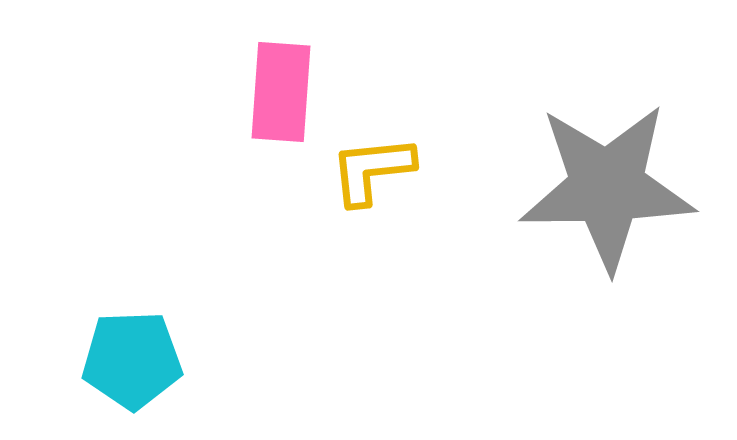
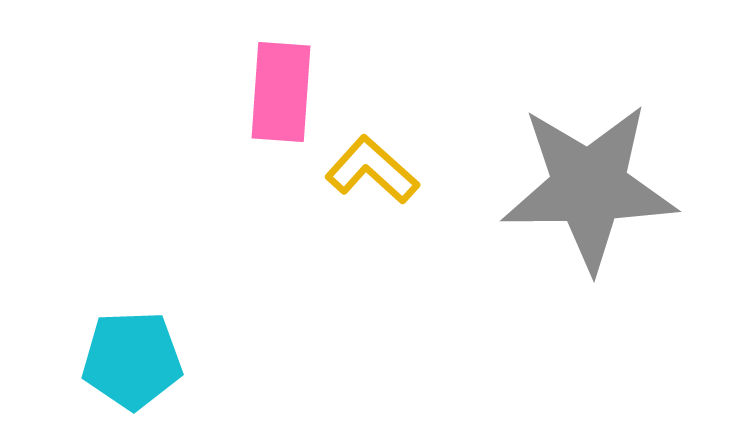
yellow L-shape: rotated 48 degrees clockwise
gray star: moved 18 px left
